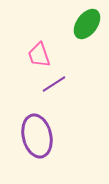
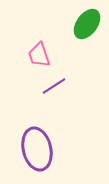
purple line: moved 2 px down
purple ellipse: moved 13 px down
